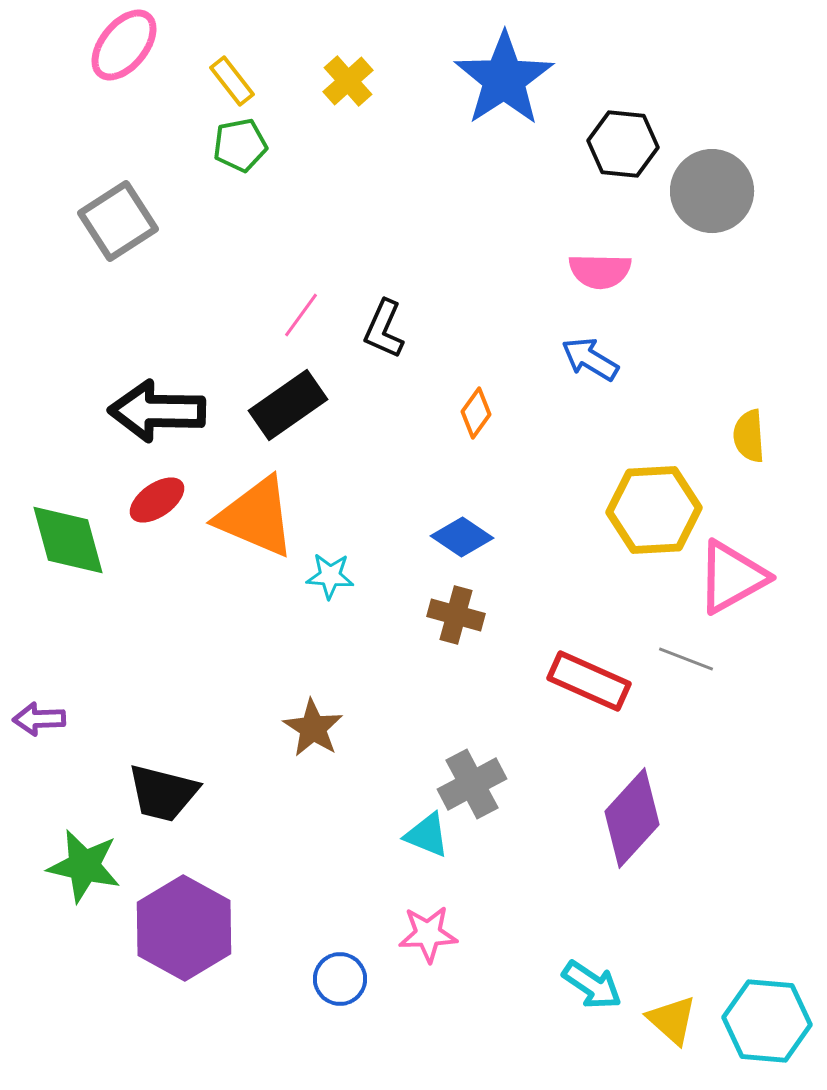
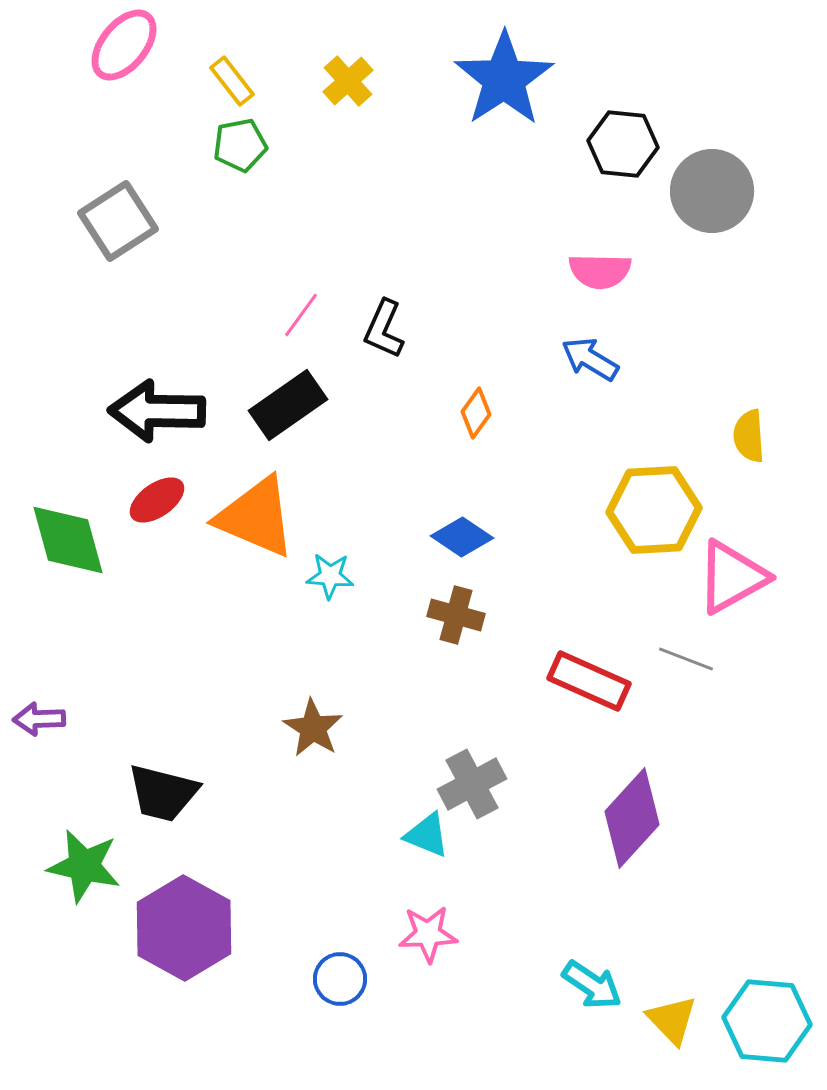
yellow triangle: rotated 4 degrees clockwise
